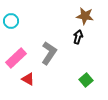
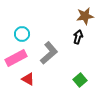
brown star: rotated 18 degrees counterclockwise
cyan circle: moved 11 px right, 13 px down
gray L-shape: rotated 15 degrees clockwise
pink rectangle: rotated 15 degrees clockwise
green square: moved 6 px left
